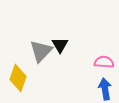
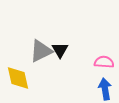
black triangle: moved 5 px down
gray triangle: rotated 20 degrees clockwise
yellow diamond: rotated 32 degrees counterclockwise
